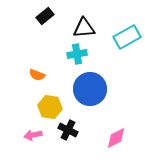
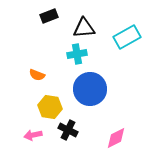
black rectangle: moved 4 px right; rotated 18 degrees clockwise
